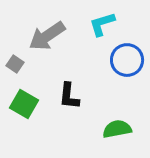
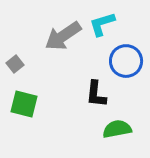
gray arrow: moved 16 px right
blue circle: moved 1 px left, 1 px down
gray square: rotated 18 degrees clockwise
black L-shape: moved 27 px right, 2 px up
green square: rotated 16 degrees counterclockwise
